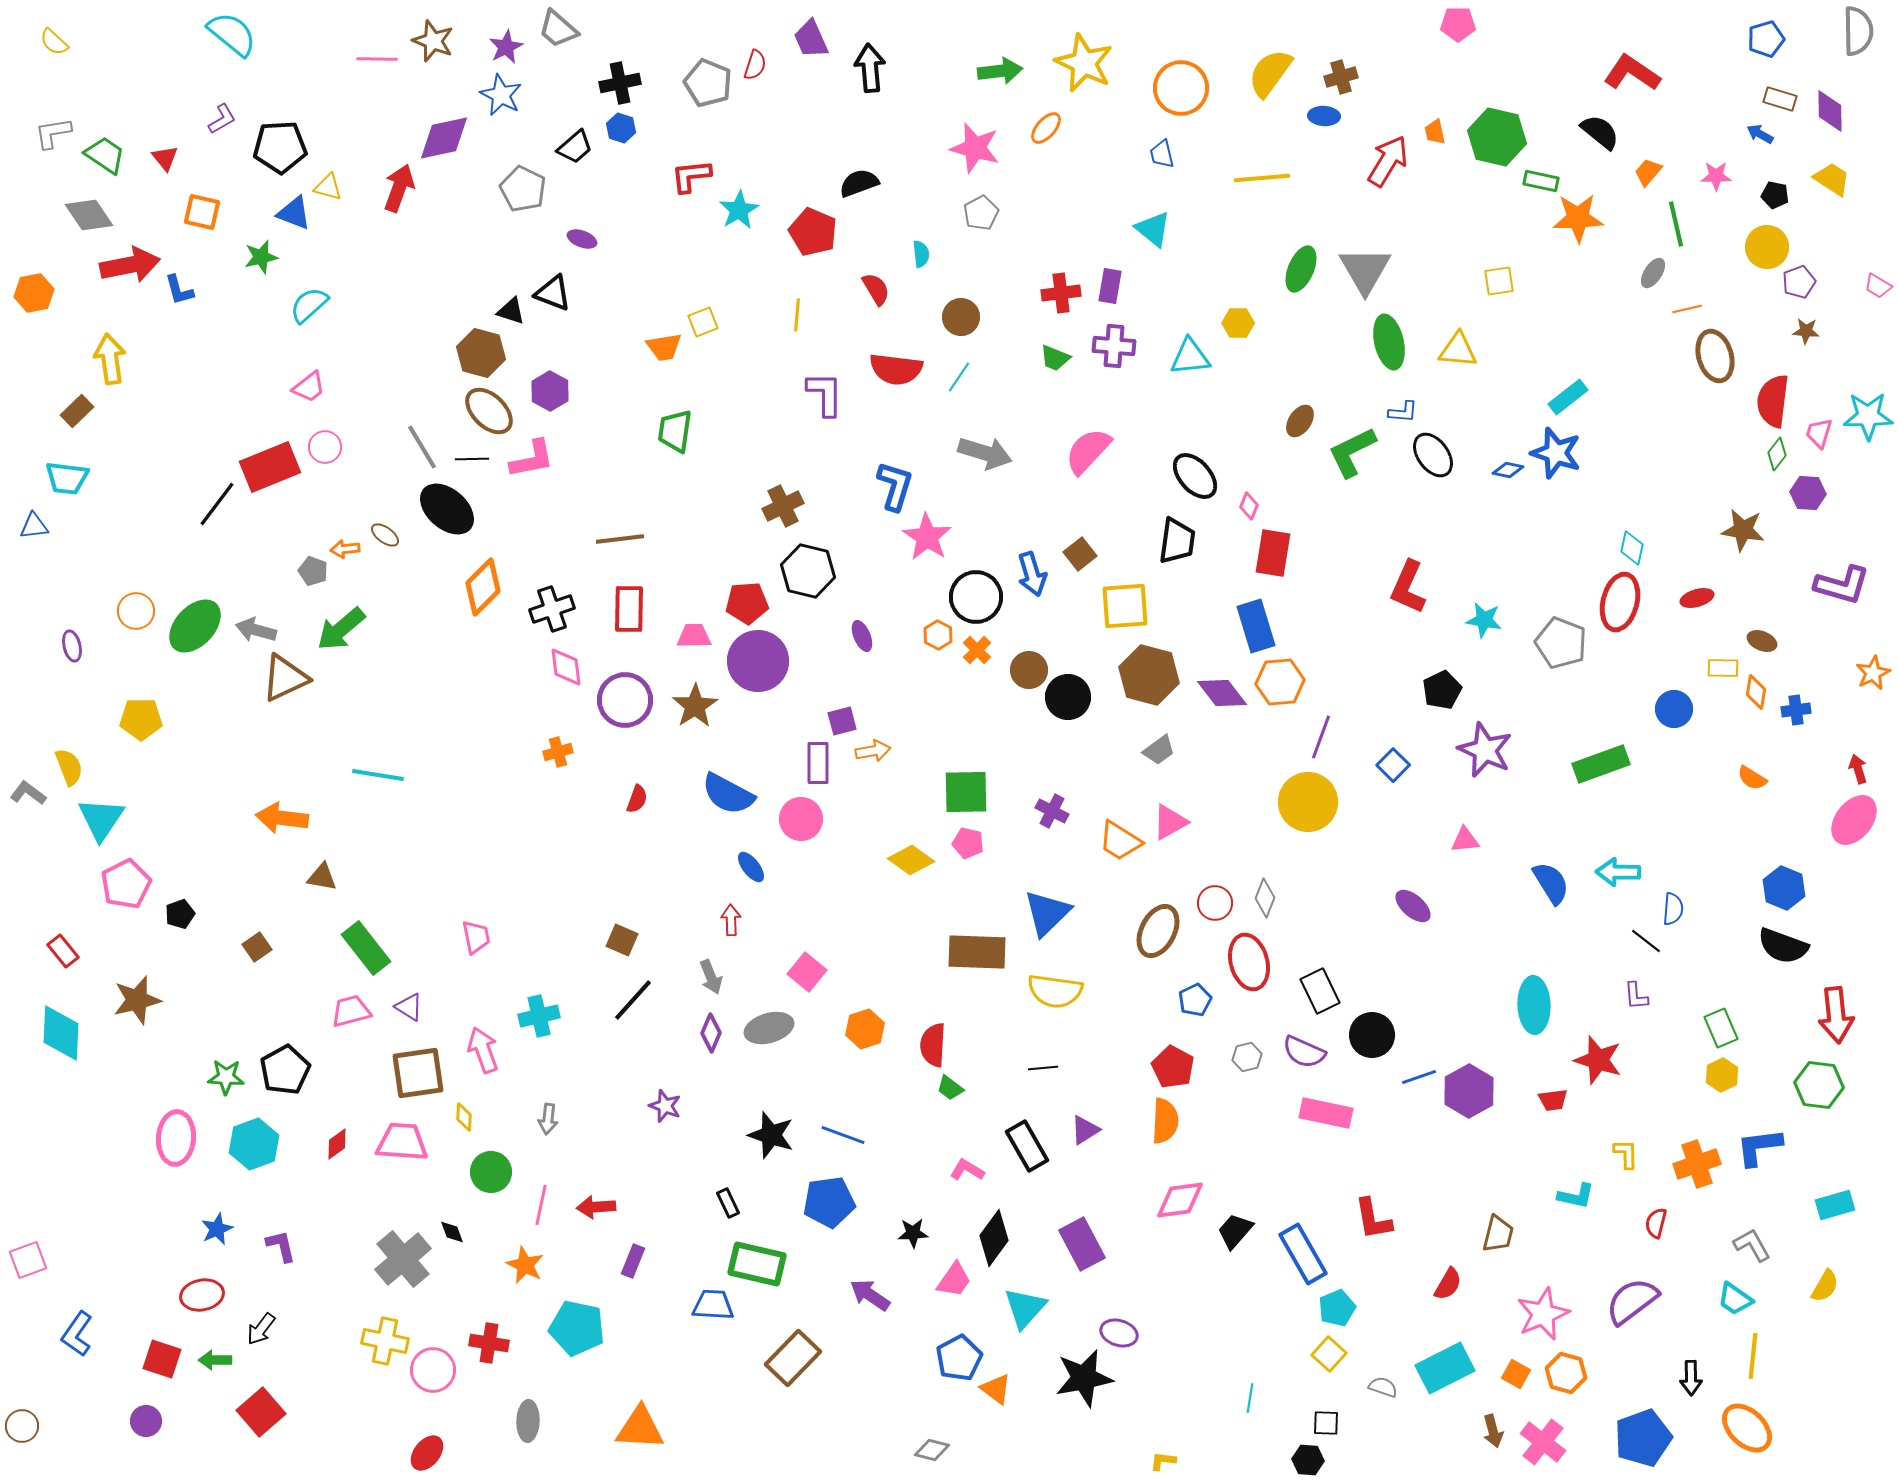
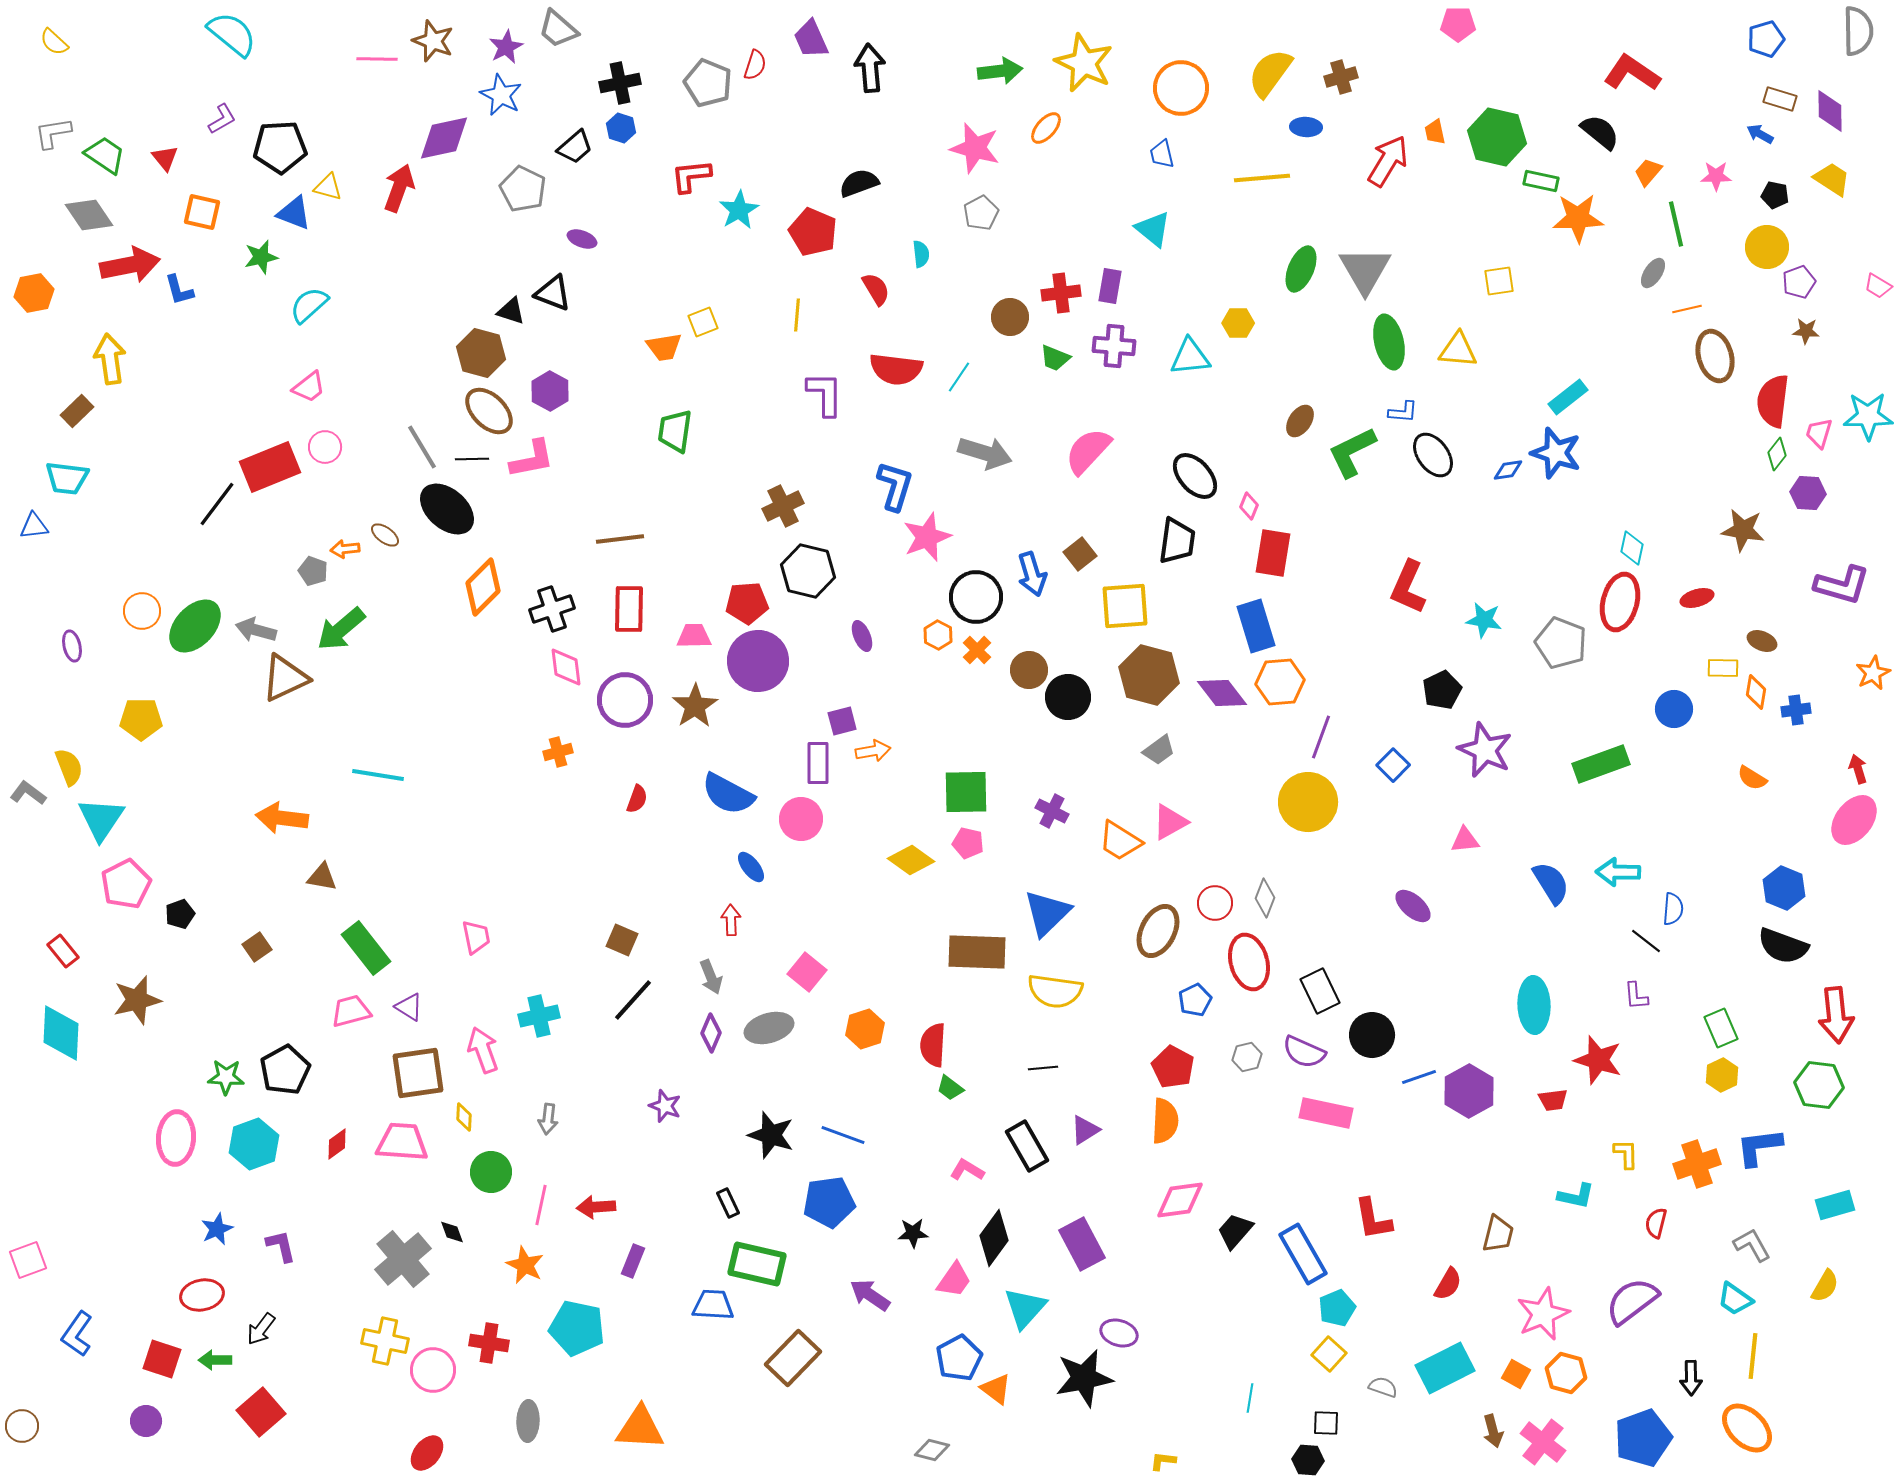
blue ellipse at (1324, 116): moved 18 px left, 11 px down
brown circle at (961, 317): moved 49 px right
blue diamond at (1508, 470): rotated 20 degrees counterclockwise
pink star at (927, 537): rotated 18 degrees clockwise
orange circle at (136, 611): moved 6 px right
